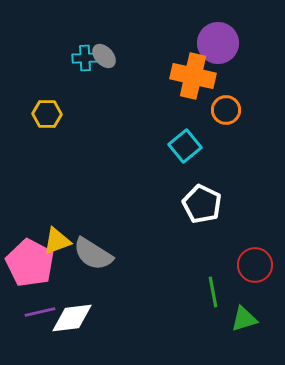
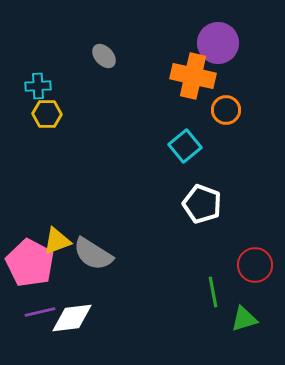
cyan cross: moved 47 px left, 28 px down
white pentagon: rotated 6 degrees counterclockwise
